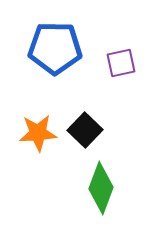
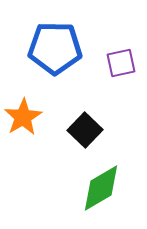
orange star: moved 15 px left, 16 px up; rotated 27 degrees counterclockwise
green diamond: rotated 39 degrees clockwise
